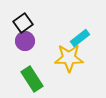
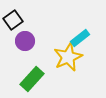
black square: moved 10 px left, 3 px up
yellow star: moved 1 px left, 1 px up; rotated 24 degrees counterclockwise
green rectangle: rotated 75 degrees clockwise
